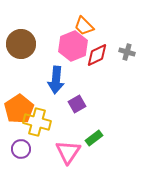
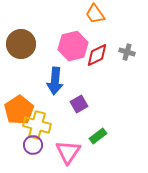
orange trapezoid: moved 11 px right, 12 px up; rotated 10 degrees clockwise
pink hexagon: rotated 8 degrees clockwise
blue arrow: moved 1 px left, 1 px down
purple square: moved 2 px right
orange pentagon: moved 1 px down
yellow cross: moved 3 px down
green rectangle: moved 4 px right, 2 px up
purple circle: moved 12 px right, 4 px up
